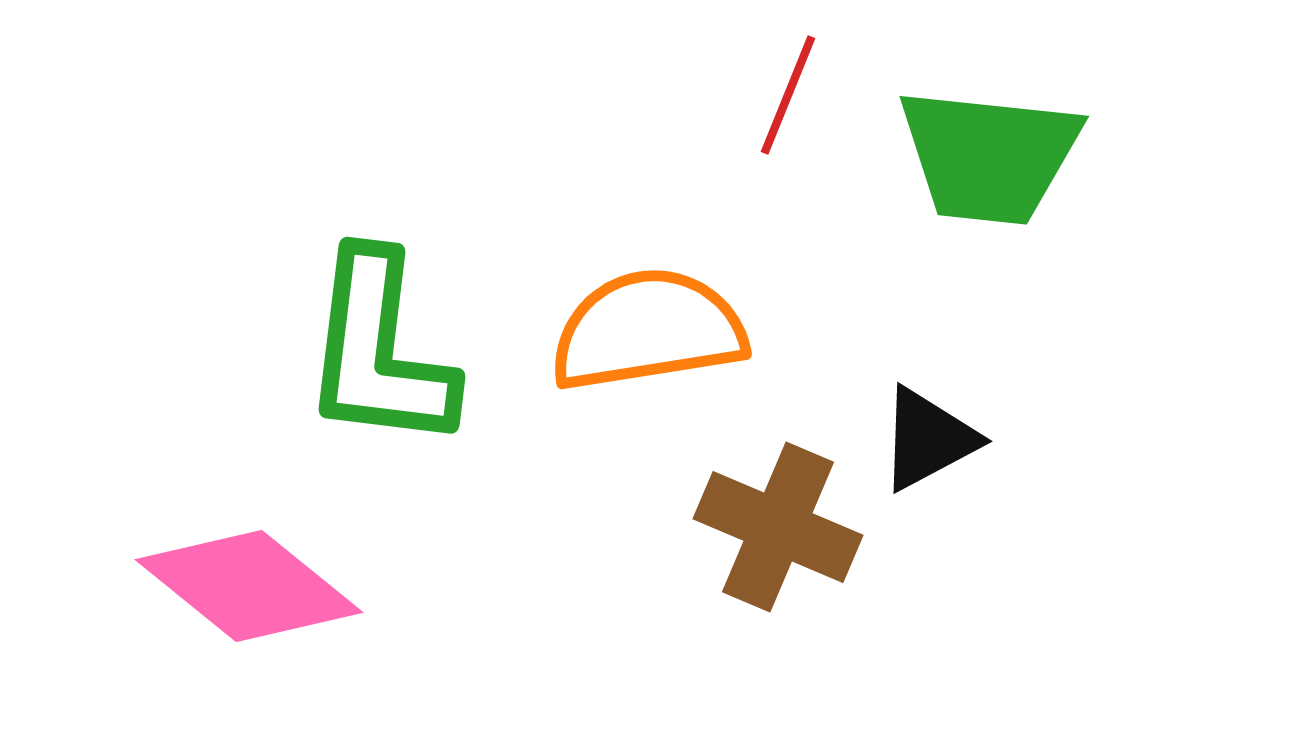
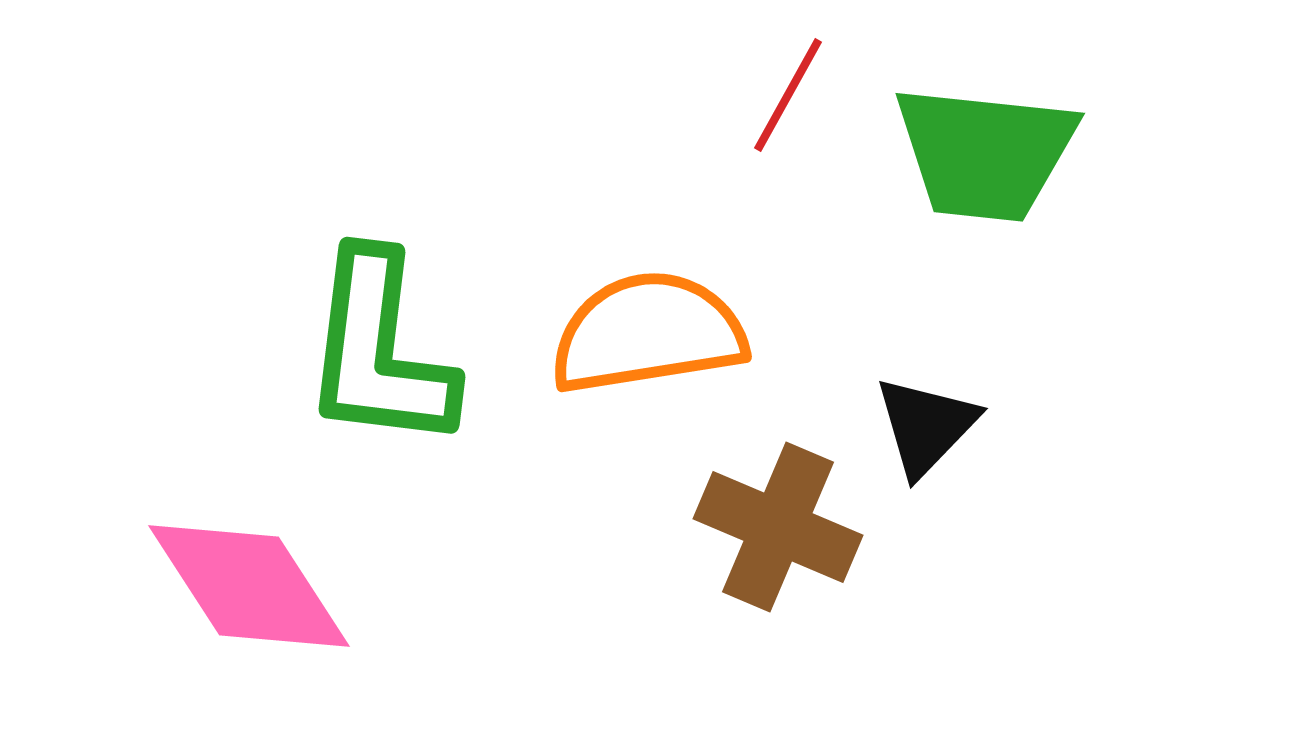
red line: rotated 7 degrees clockwise
green trapezoid: moved 4 px left, 3 px up
orange semicircle: moved 3 px down
black triangle: moved 2 px left, 13 px up; rotated 18 degrees counterclockwise
pink diamond: rotated 18 degrees clockwise
